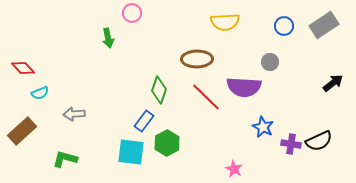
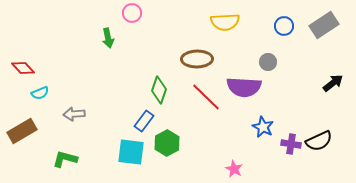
gray circle: moved 2 px left
brown rectangle: rotated 12 degrees clockwise
